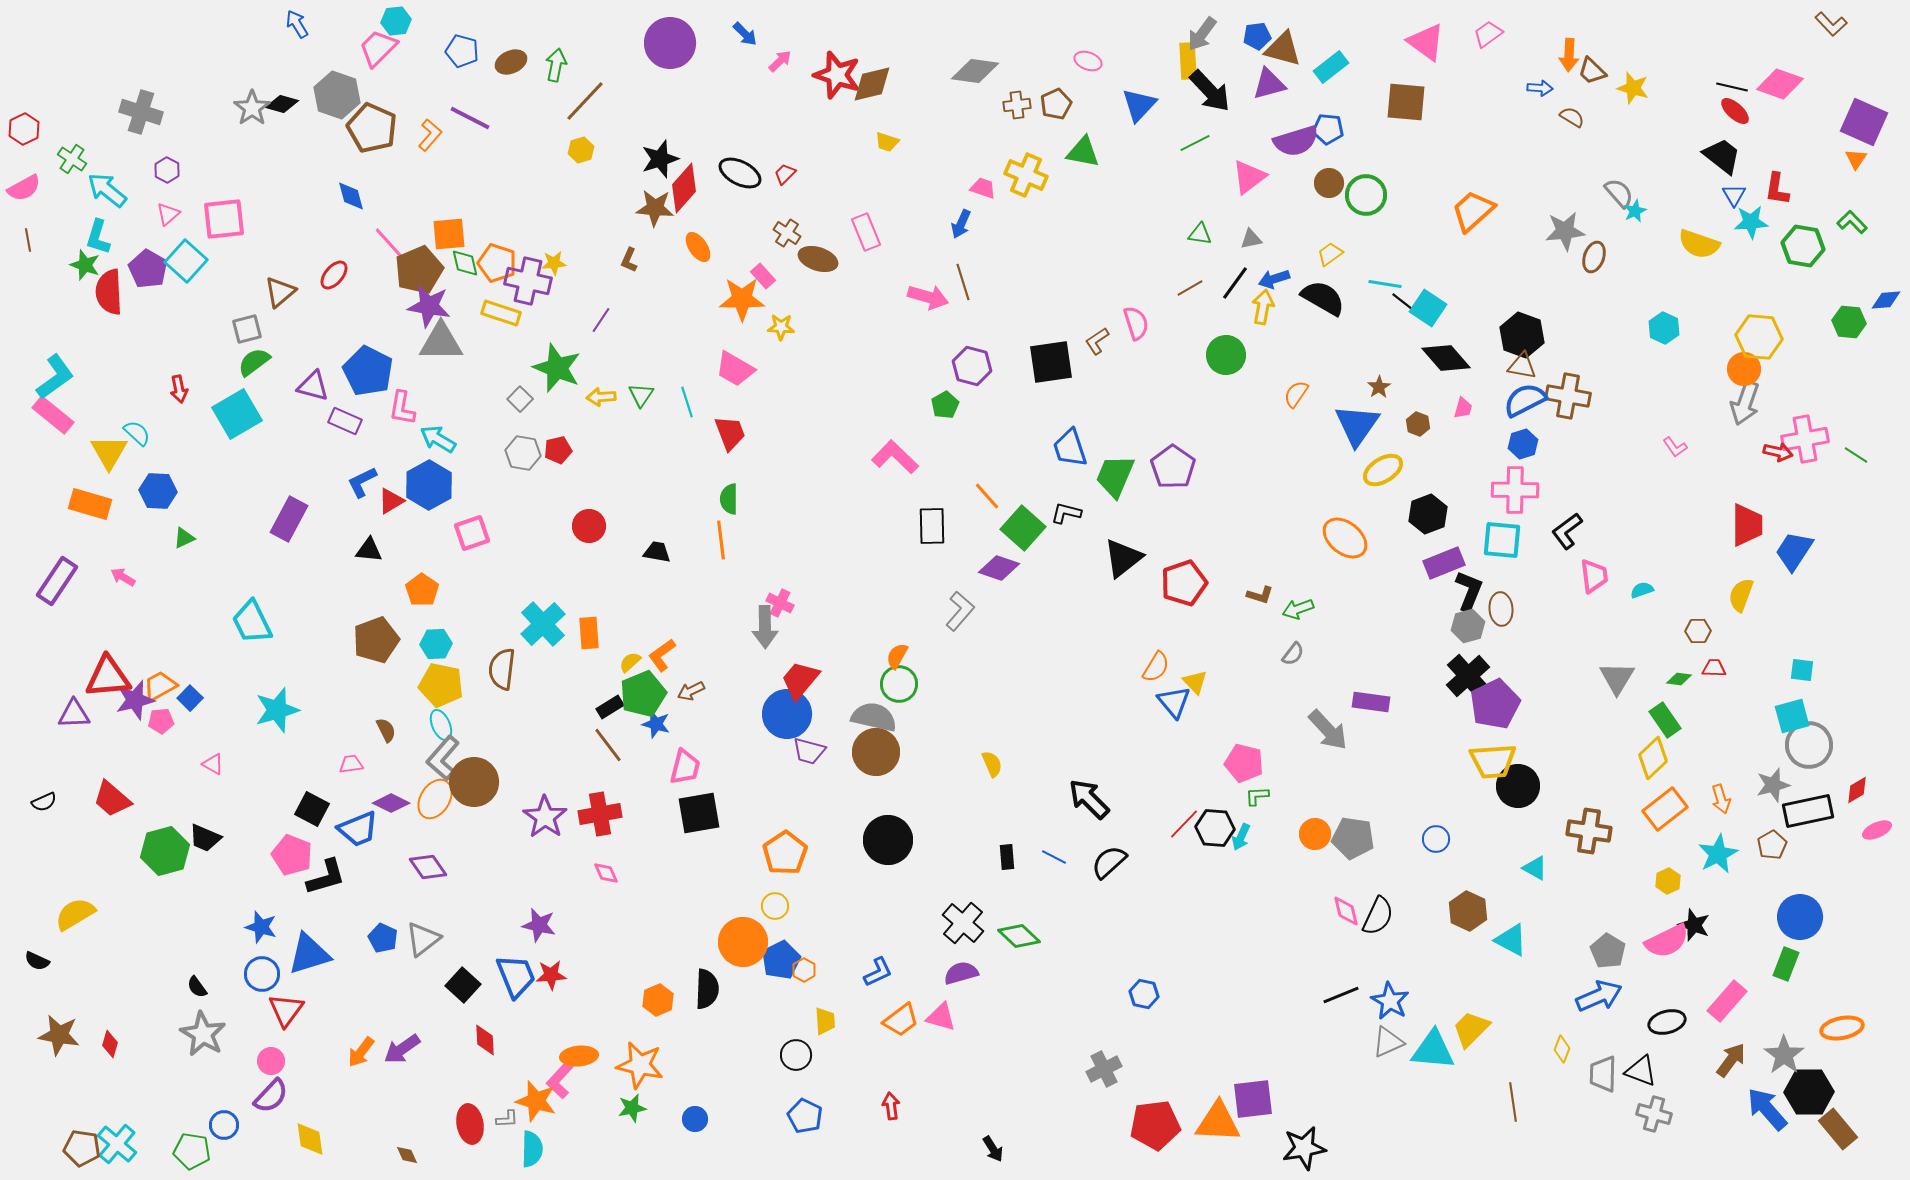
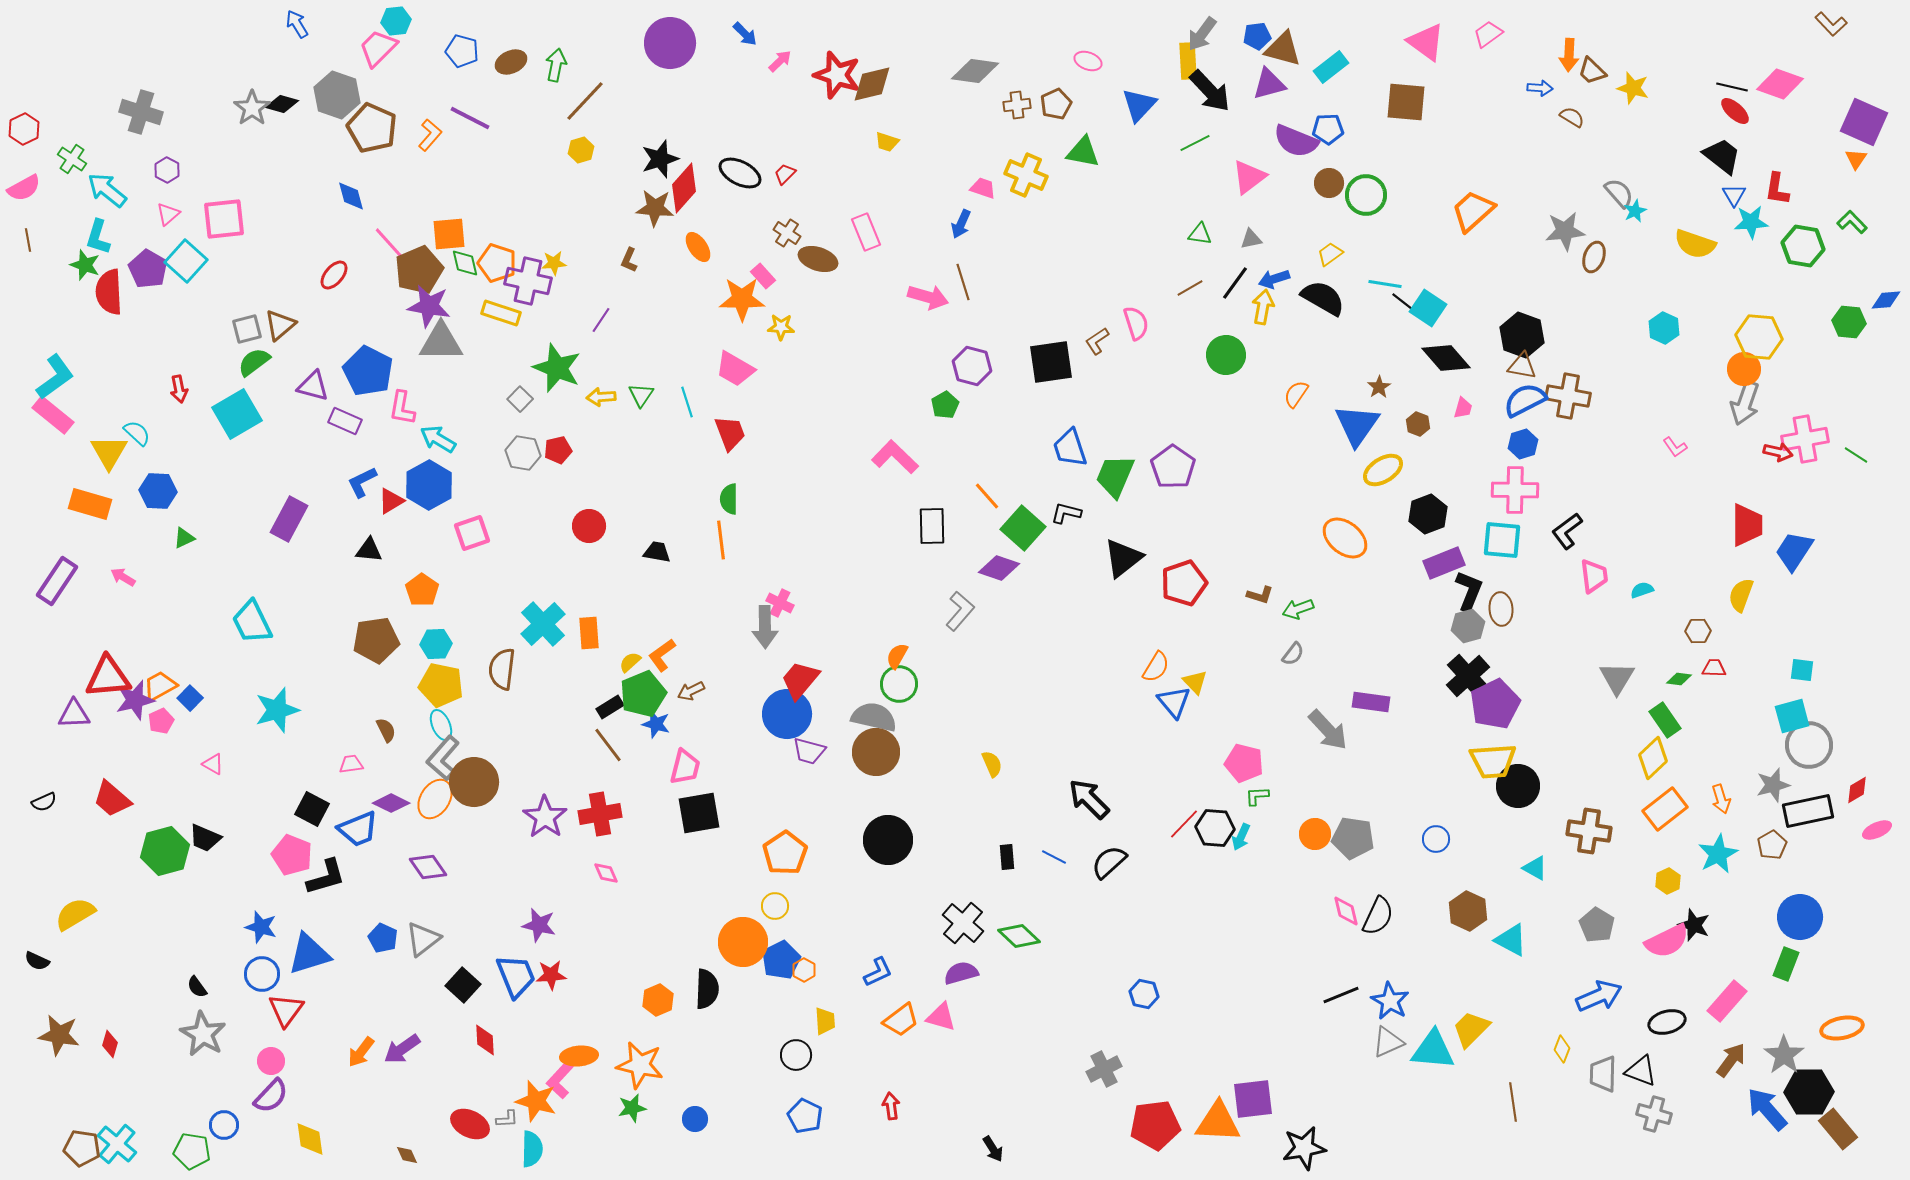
blue pentagon at (1328, 129): rotated 8 degrees counterclockwise
purple semicircle at (1296, 141): rotated 39 degrees clockwise
yellow semicircle at (1699, 244): moved 4 px left
brown triangle at (280, 292): moved 33 px down
brown pentagon at (376, 640): rotated 12 degrees clockwise
pink pentagon at (161, 721): rotated 20 degrees counterclockwise
gray pentagon at (1608, 951): moved 11 px left, 26 px up
red ellipse at (470, 1124): rotated 54 degrees counterclockwise
